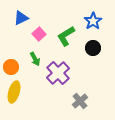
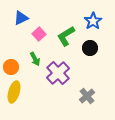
black circle: moved 3 px left
gray cross: moved 7 px right, 5 px up
